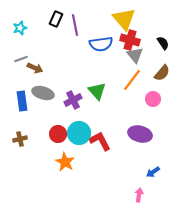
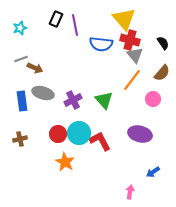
blue semicircle: rotated 15 degrees clockwise
green triangle: moved 7 px right, 9 px down
pink arrow: moved 9 px left, 3 px up
